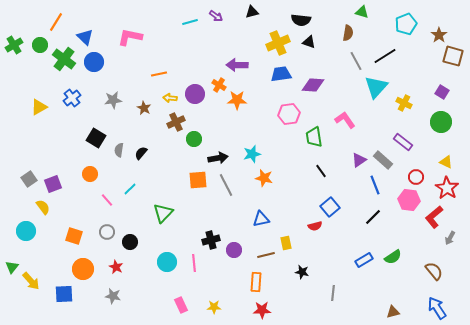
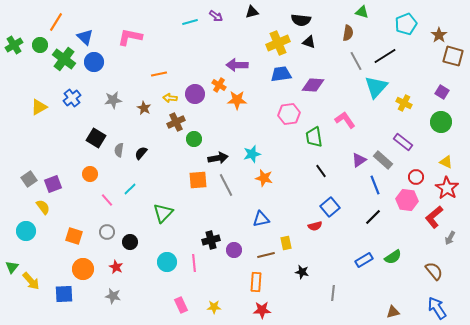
pink hexagon at (409, 200): moved 2 px left
